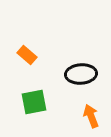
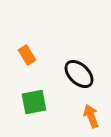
orange rectangle: rotated 18 degrees clockwise
black ellipse: moved 2 px left; rotated 48 degrees clockwise
